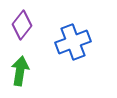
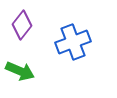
green arrow: rotated 104 degrees clockwise
